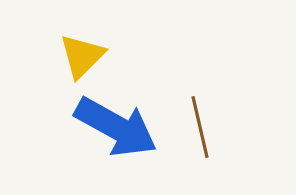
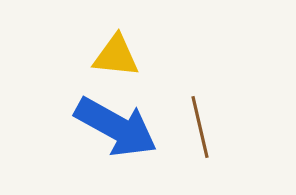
yellow triangle: moved 34 px right; rotated 51 degrees clockwise
